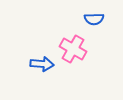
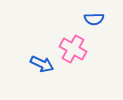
blue arrow: rotated 20 degrees clockwise
